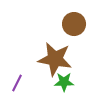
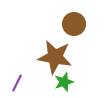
brown star: moved 2 px up
green star: rotated 18 degrees counterclockwise
